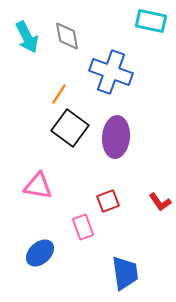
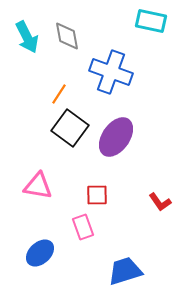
purple ellipse: rotated 30 degrees clockwise
red square: moved 11 px left, 6 px up; rotated 20 degrees clockwise
blue trapezoid: moved 2 px up; rotated 99 degrees counterclockwise
